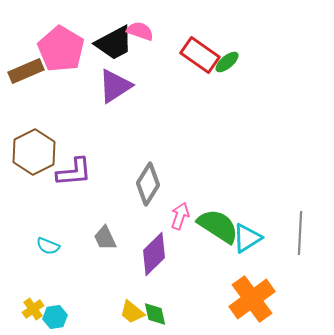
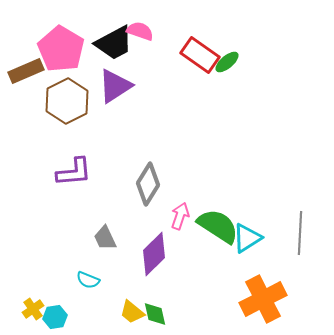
brown hexagon: moved 33 px right, 51 px up
cyan semicircle: moved 40 px right, 34 px down
orange cross: moved 11 px right; rotated 9 degrees clockwise
